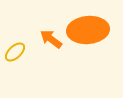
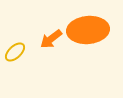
orange arrow: rotated 75 degrees counterclockwise
